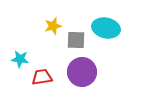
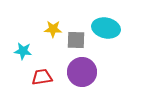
yellow star: moved 3 px down; rotated 18 degrees clockwise
cyan star: moved 3 px right, 8 px up
